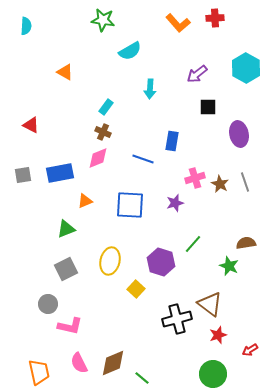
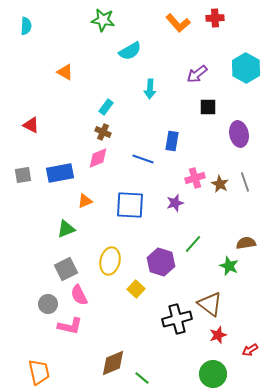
pink semicircle at (79, 363): moved 68 px up
